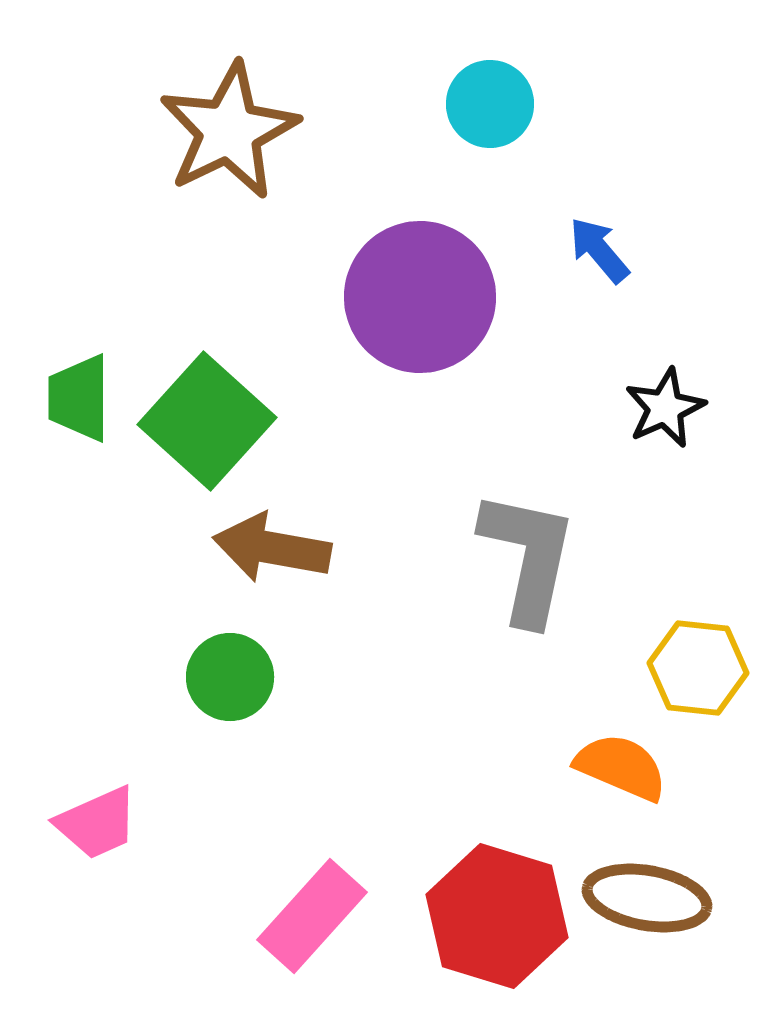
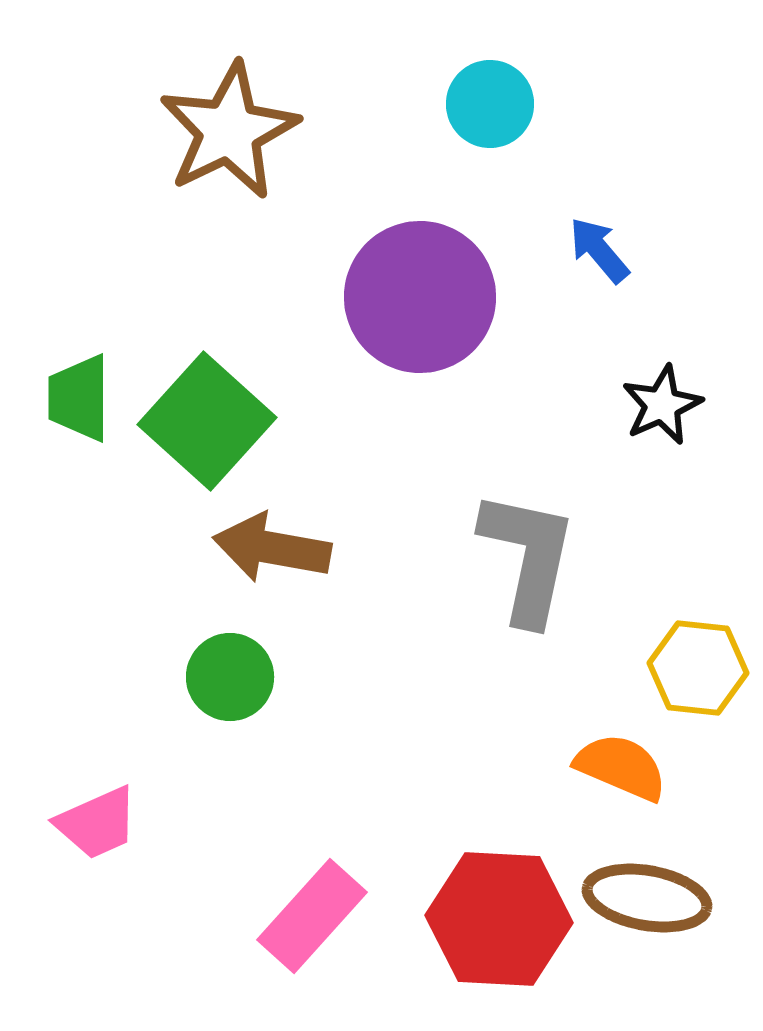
black star: moved 3 px left, 3 px up
red hexagon: moved 2 px right, 3 px down; rotated 14 degrees counterclockwise
